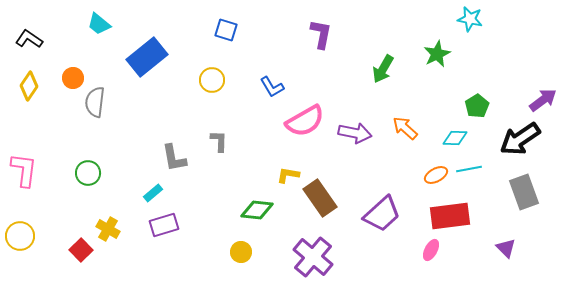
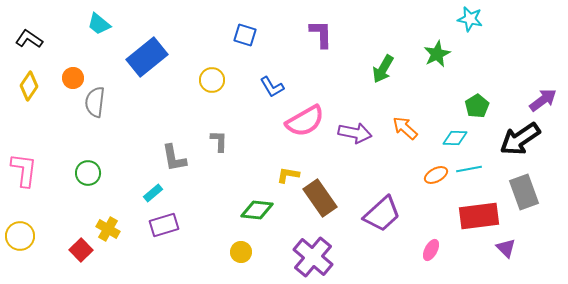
blue square at (226, 30): moved 19 px right, 5 px down
purple L-shape at (321, 34): rotated 12 degrees counterclockwise
red rectangle at (450, 216): moved 29 px right
